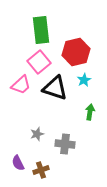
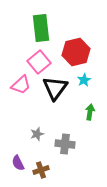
green rectangle: moved 2 px up
black triangle: rotated 48 degrees clockwise
